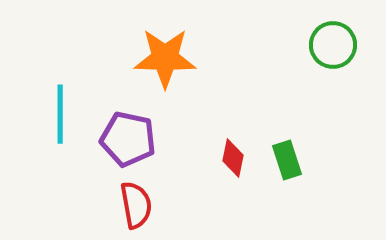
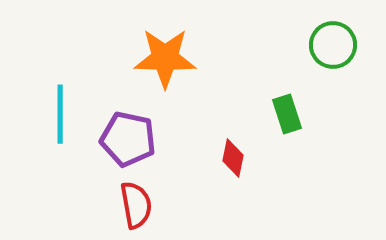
green rectangle: moved 46 px up
